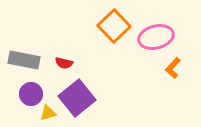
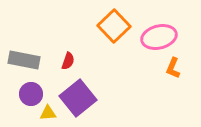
pink ellipse: moved 3 px right
red semicircle: moved 4 px right, 2 px up; rotated 84 degrees counterclockwise
orange L-shape: rotated 20 degrees counterclockwise
purple square: moved 1 px right
yellow triangle: rotated 12 degrees clockwise
